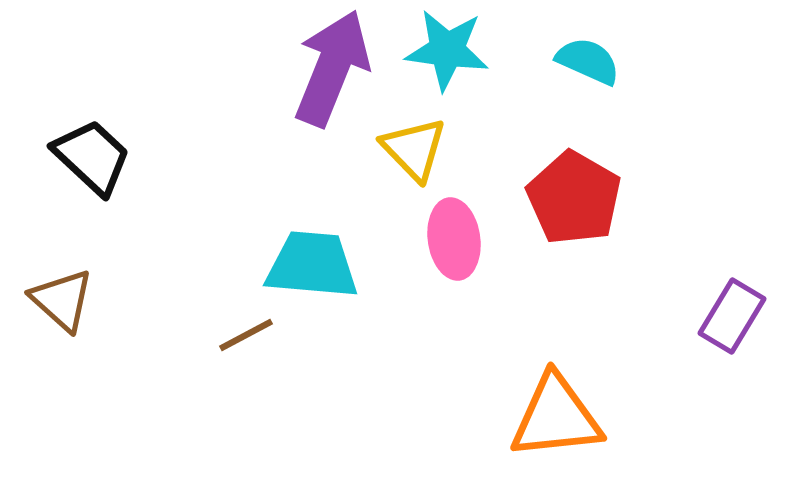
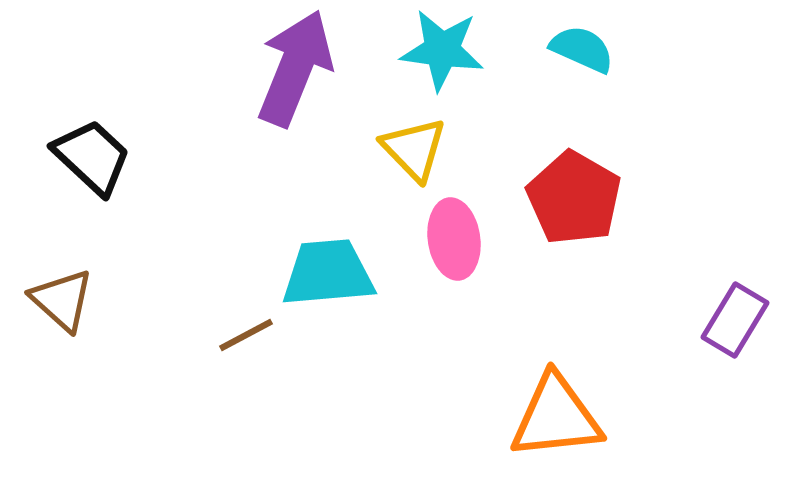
cyan star: moved 5 px left
cyan semicircle: moved 6 px left, 12 px up
purple arrow: moved 37 px left
cyan trapezoid: moved 16 px right, 8 px down; rotated 10 degrees counterclockwise
purple rectangle: moved 3 px right, 4 px down
